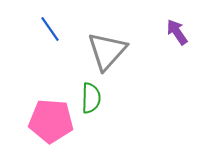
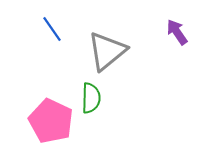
blue line: moved 2 px right
gray triangle: rotated 9 degrees clockwise
pink pentagon: rotated 21 degrees clockwise
